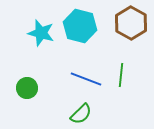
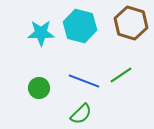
brown hexagon: rotated 12 degrees counterclockwise
cyan star: rotated 16 degrees counterclockwise
green line: rotated 50 degrees clockwise
blue line: moved 2 px left, 2 px down
green circle: moved 12 px right
